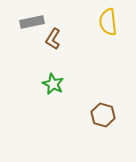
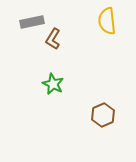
yellow semicircle: moved 1 px left, 1 px up
brown hexagon: rotated 20 degrees clockwise
